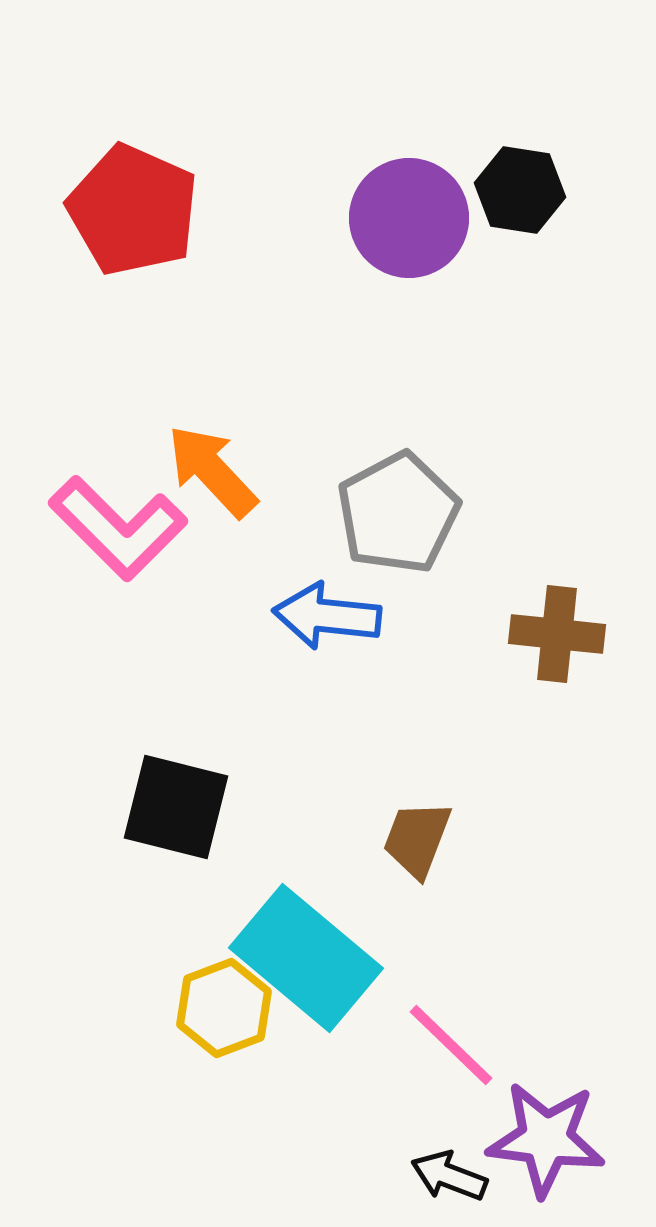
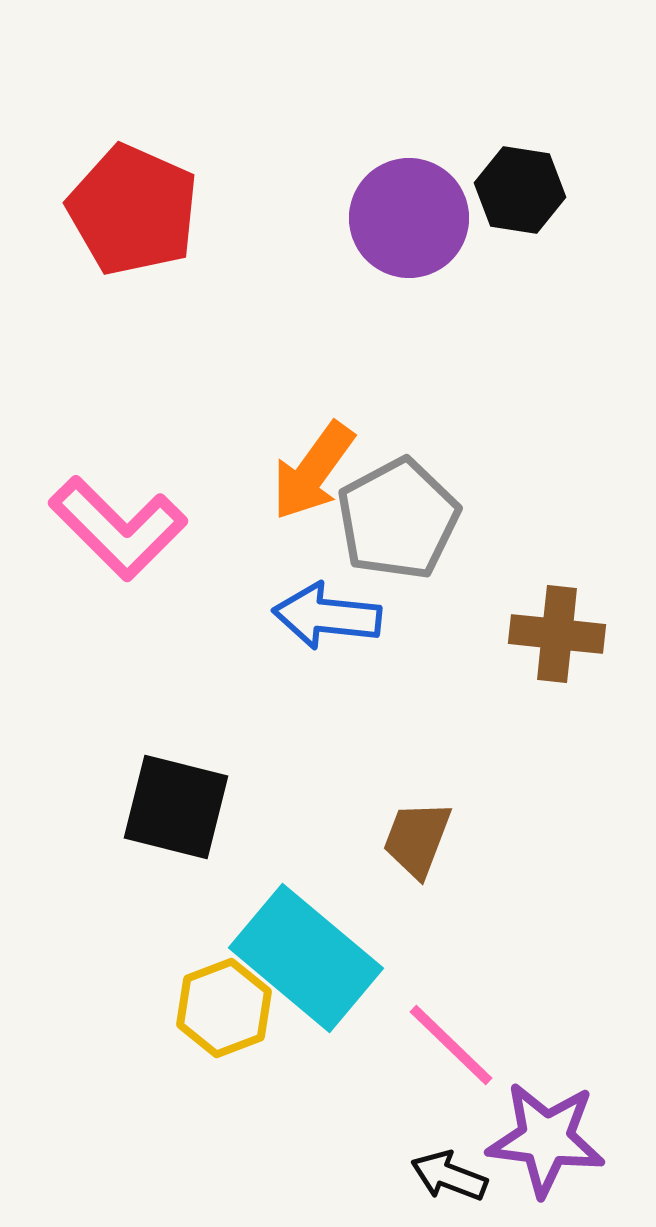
orange arrow: moved 101 px right; rotated 101 degrees counterclockwise
gray pentagon: moved 6 px down
